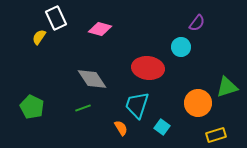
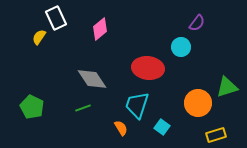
pink diamond: rotated 55 degrees counterclockwise
